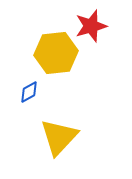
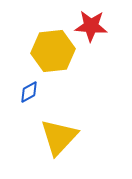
red star: rotated 20 degrees clockwise
yellow hexagon: moved 3 px left, 2 px up
